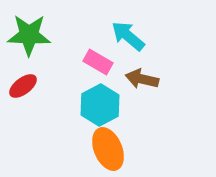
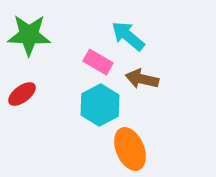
red ellipse: moved 1 px left, 8 px down
orange ellipse: moved 22 px right
